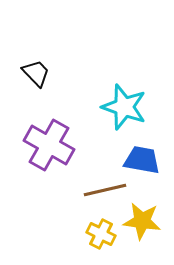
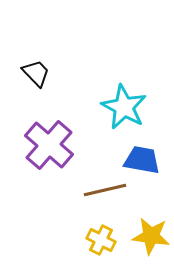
cyan star: rotated 9 degrees clockwise
purple cross: rotated 12 degrees clockwise
yellow star: moved 9 px right, 15 px down
yellow cross: moved 6 px down
